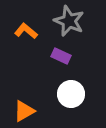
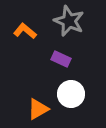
orange L-shape: moved 1 px left
purple rectangle: moved 3 px down
orange triangle: moved 14 px right, 2 px up
